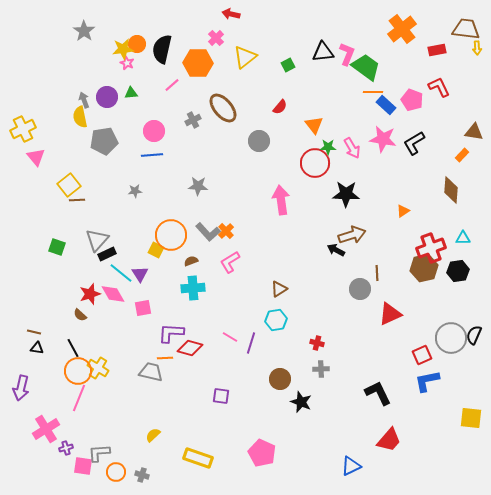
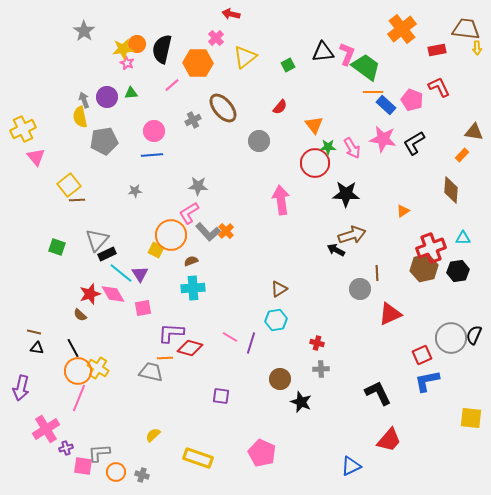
pink L-shape at (230, 262): moved 41 px left, 49 px up
